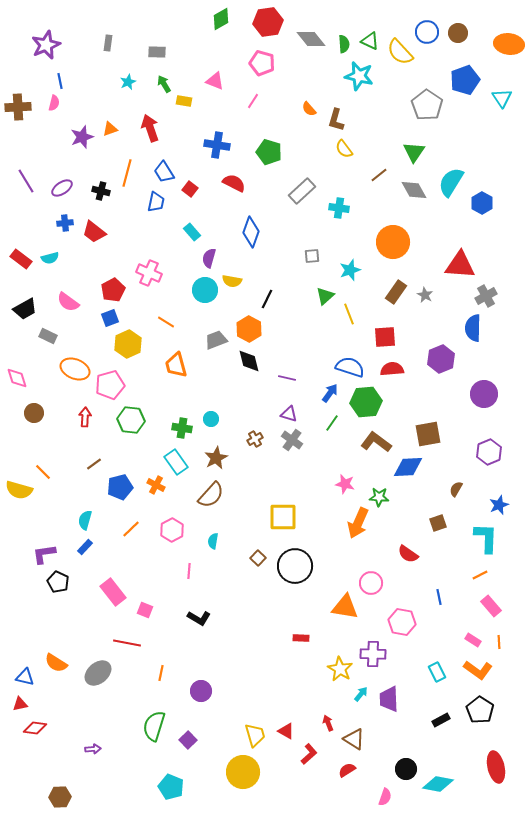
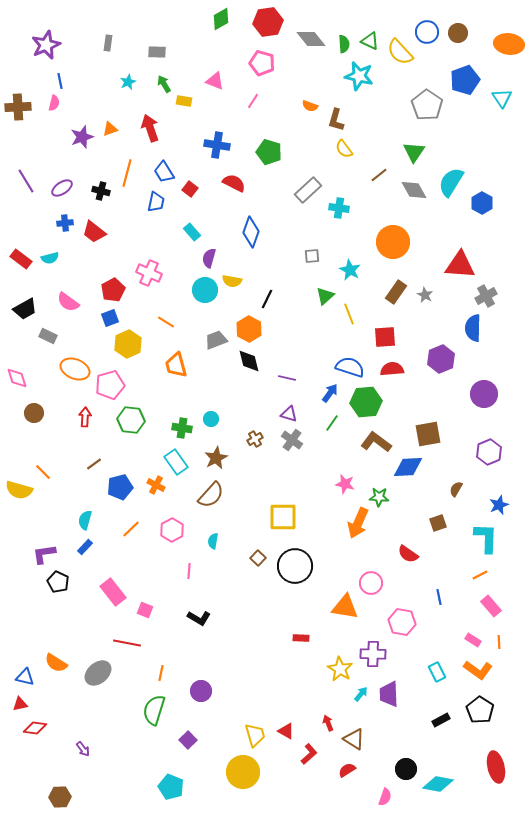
orange semicircle at (309, 109): moved 1 px right, 3 px up; rotated 28 degrees counterclockwise
gray rectangle at (302, 191): moved 6 px right, 1 px up
cyan star at (350, 270): rotated 25 degrees counterclockwise
purple trapezoid at (389, 699): moved 5 px up
green semicircle at (154, 726): moved 16 px up
purple arrow at (93, 749): moved 10 px left; rotated 56 degrees clockwise
